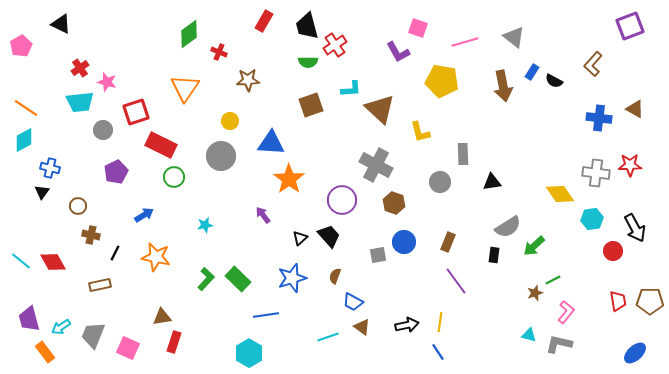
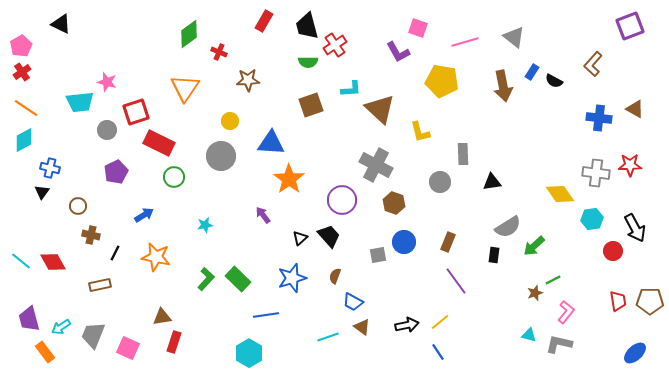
red cross at (80, 68): moved 58 px left, 4 px down
gray circle at (103, 130): moved 4 px right
red rectangle at (161, 145): moved 2 px left, 2 px up
yellow line at (440, 322): rotated 42 degrees clockwise
